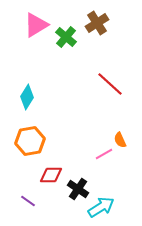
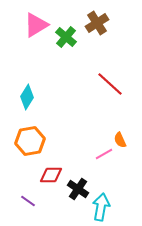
cyan arrow: rotated 48 degrees counterclockwise
